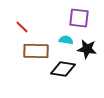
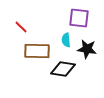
red line: moved 1 px left
cyan semicircle: rotated 104 degrees counterclockwise
brown rectangle: moved 1 px right
